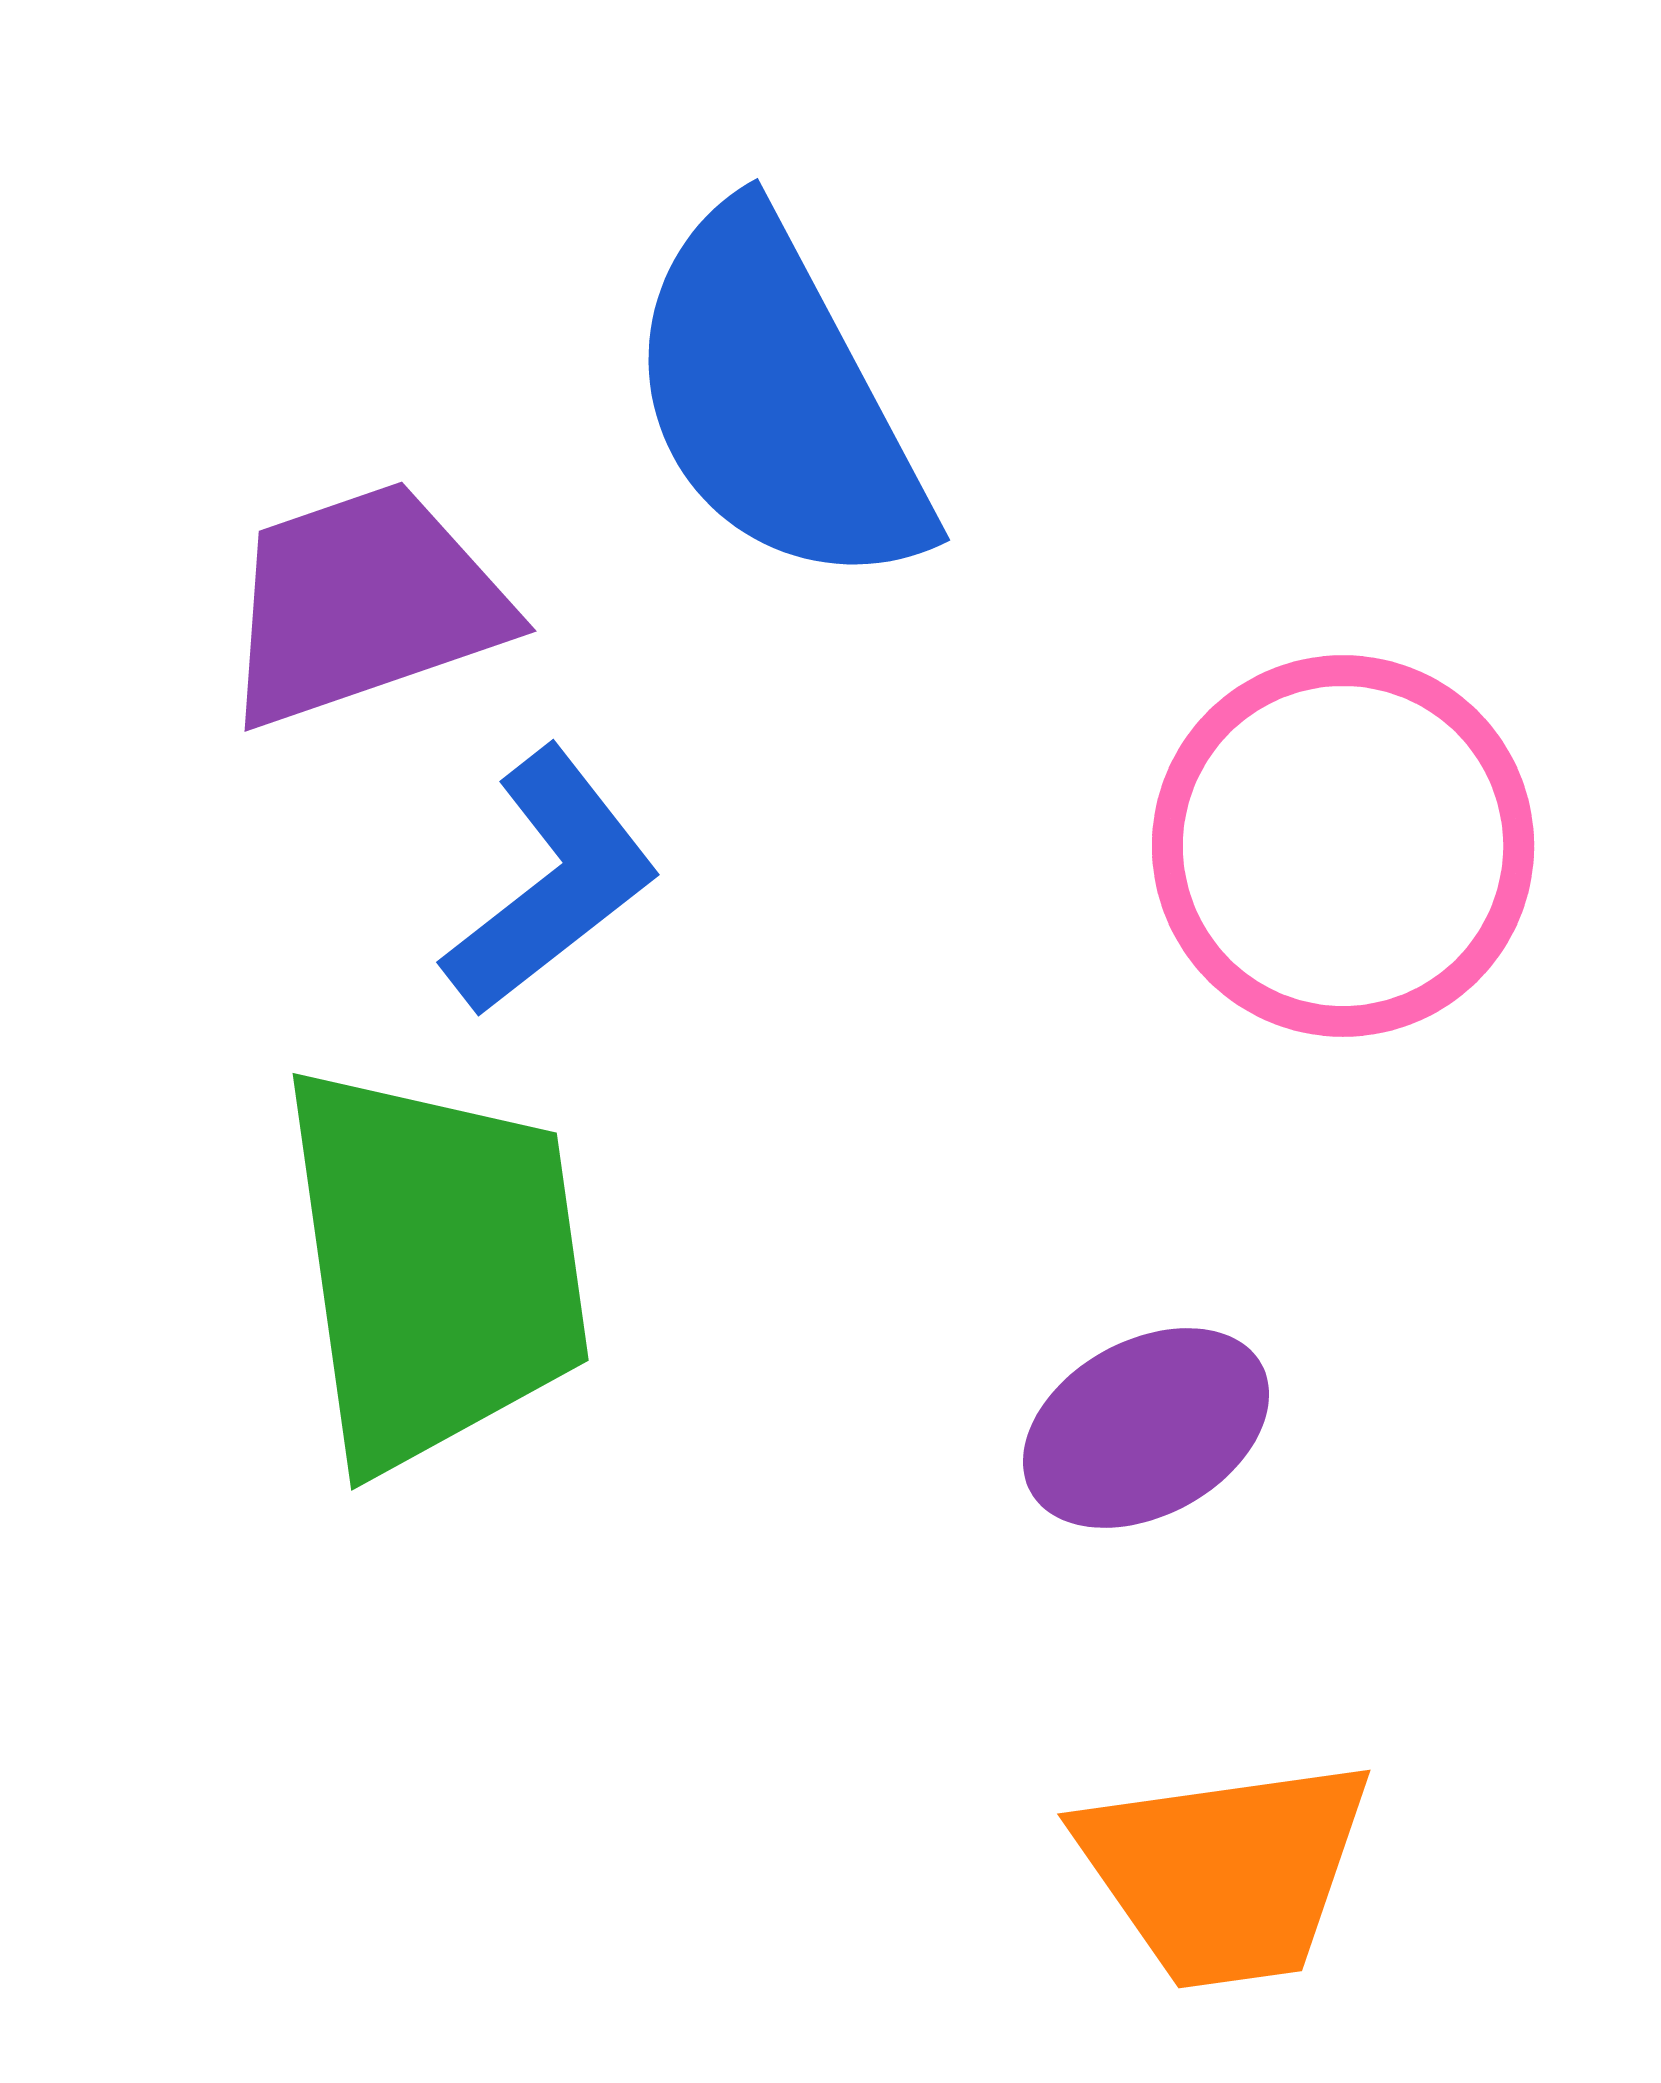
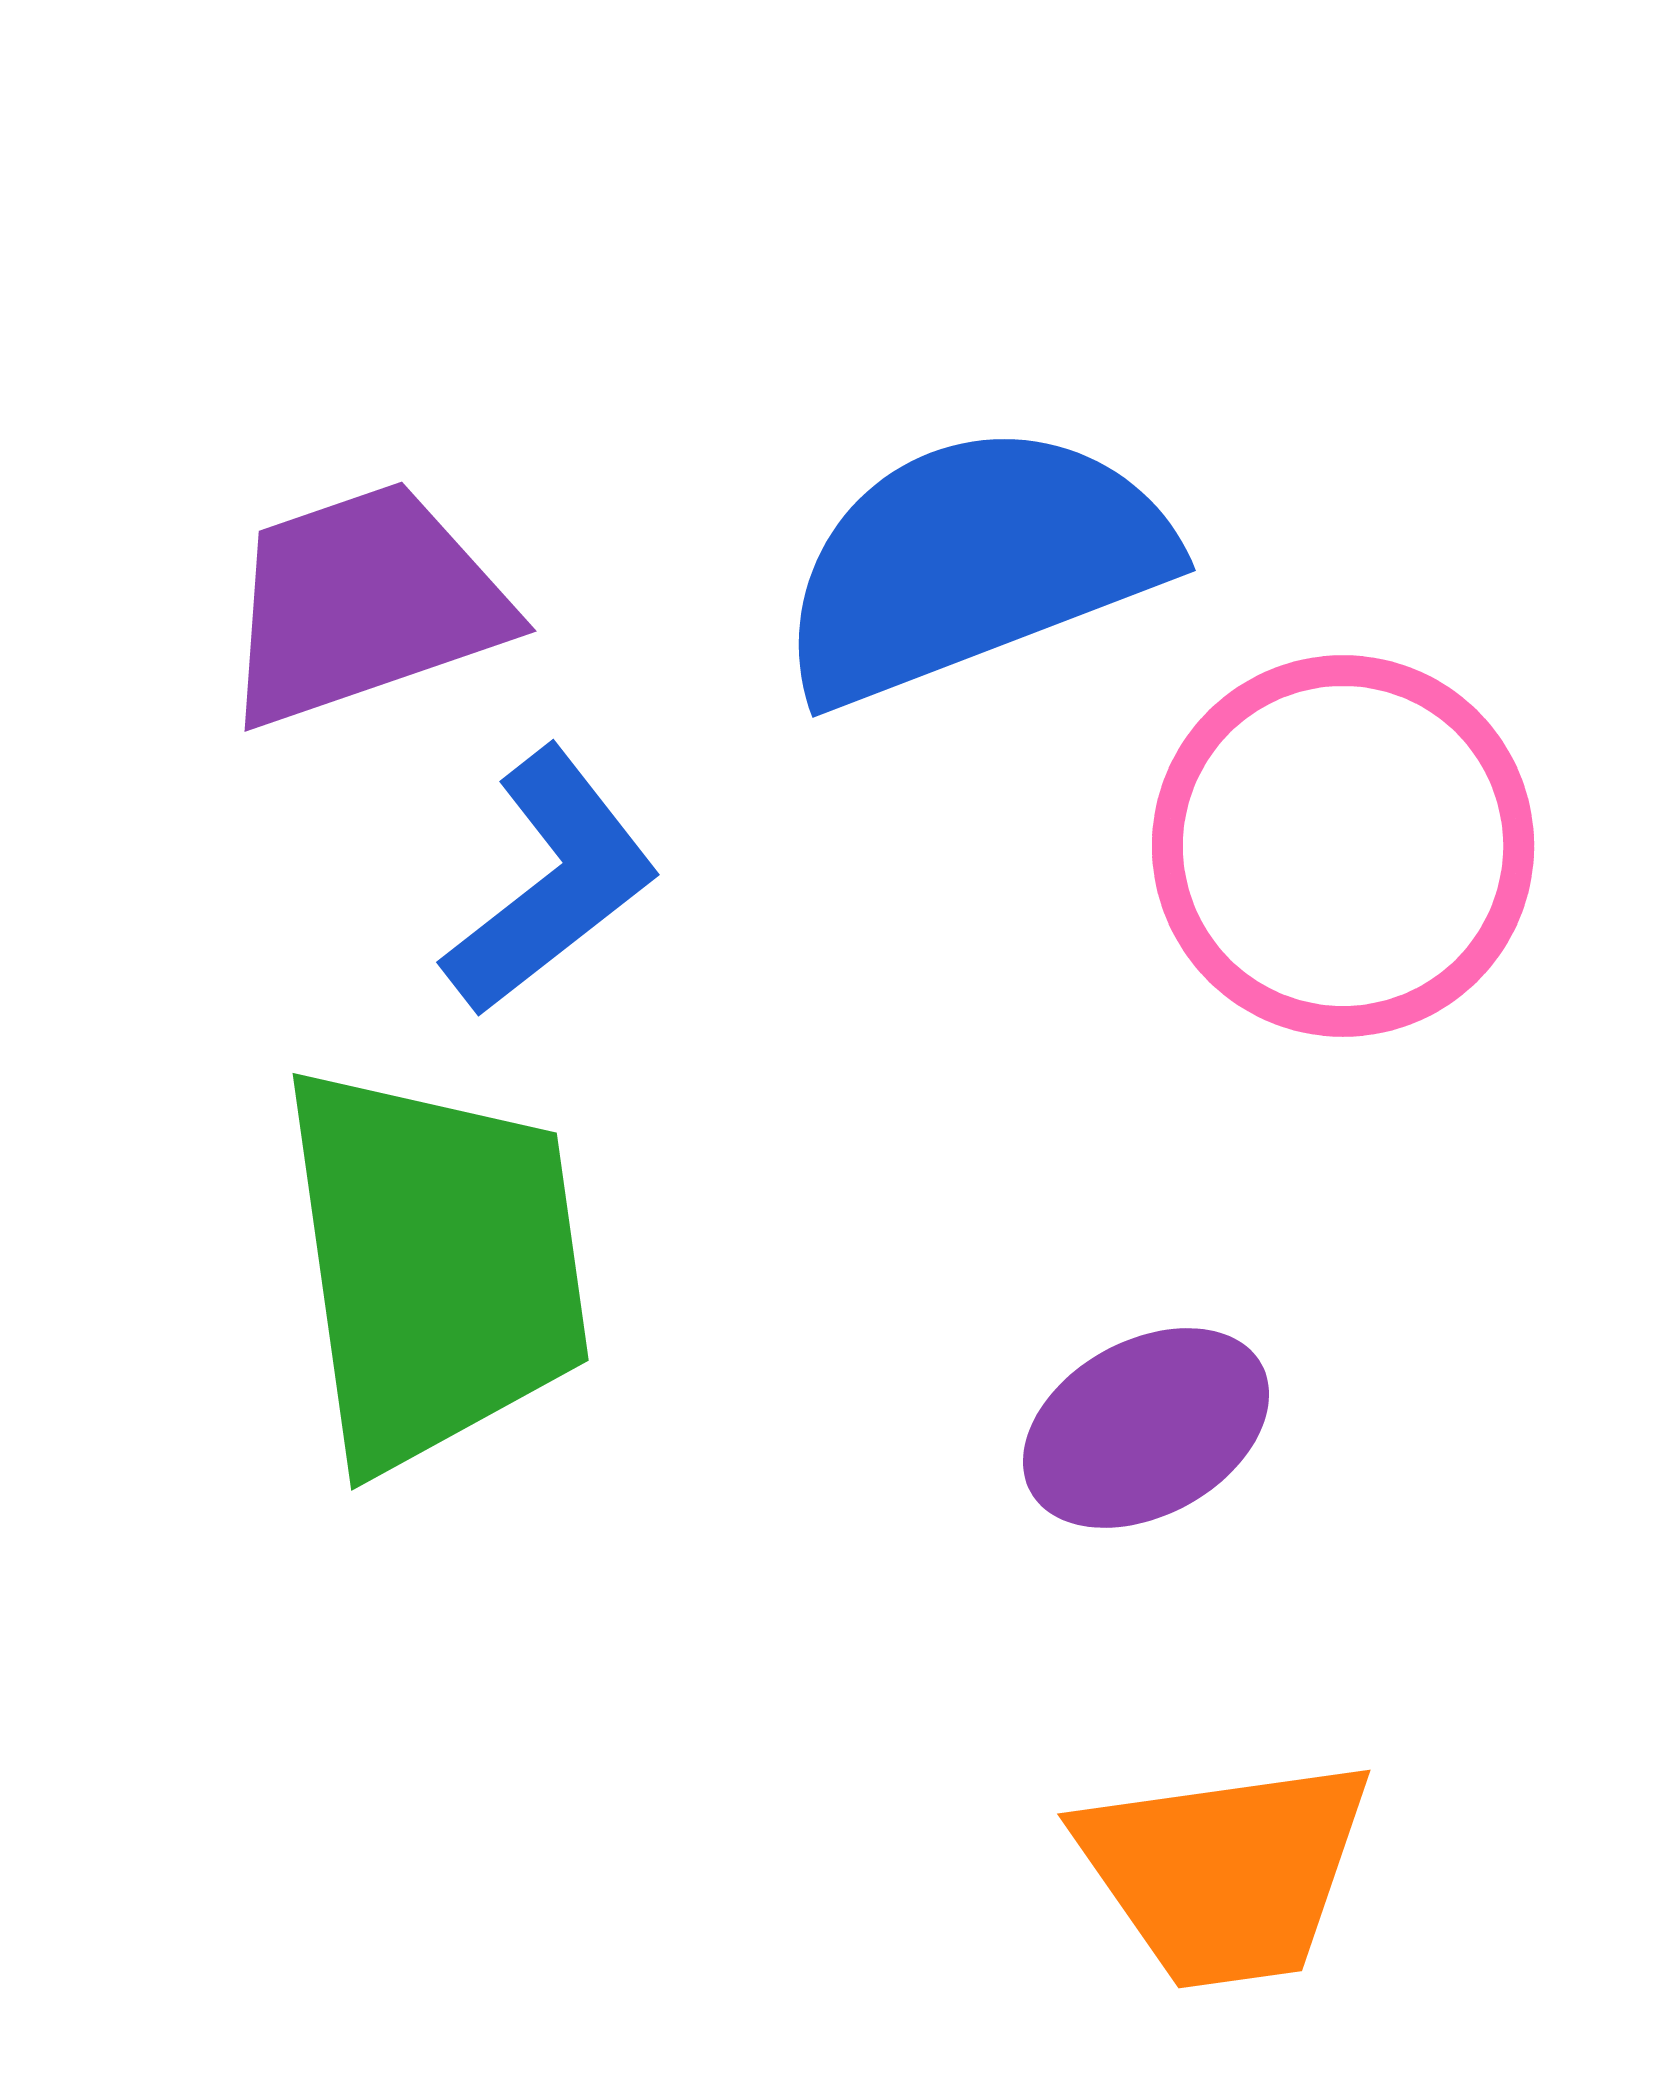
blue semicircle: moved 196 px right, 163 px down; rotated 97 degrees clockwise
